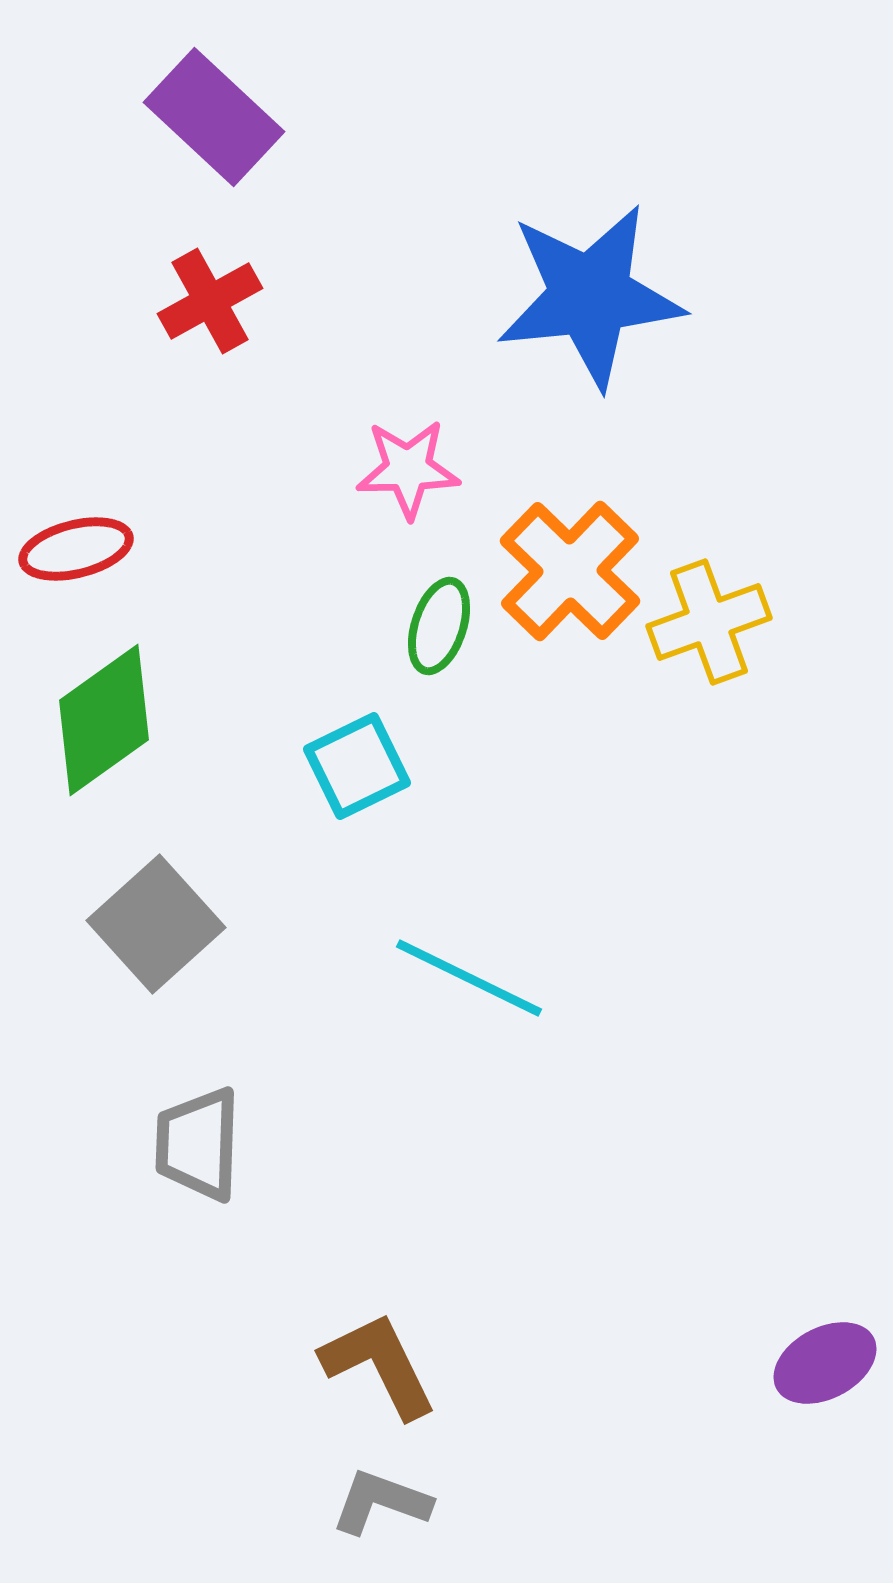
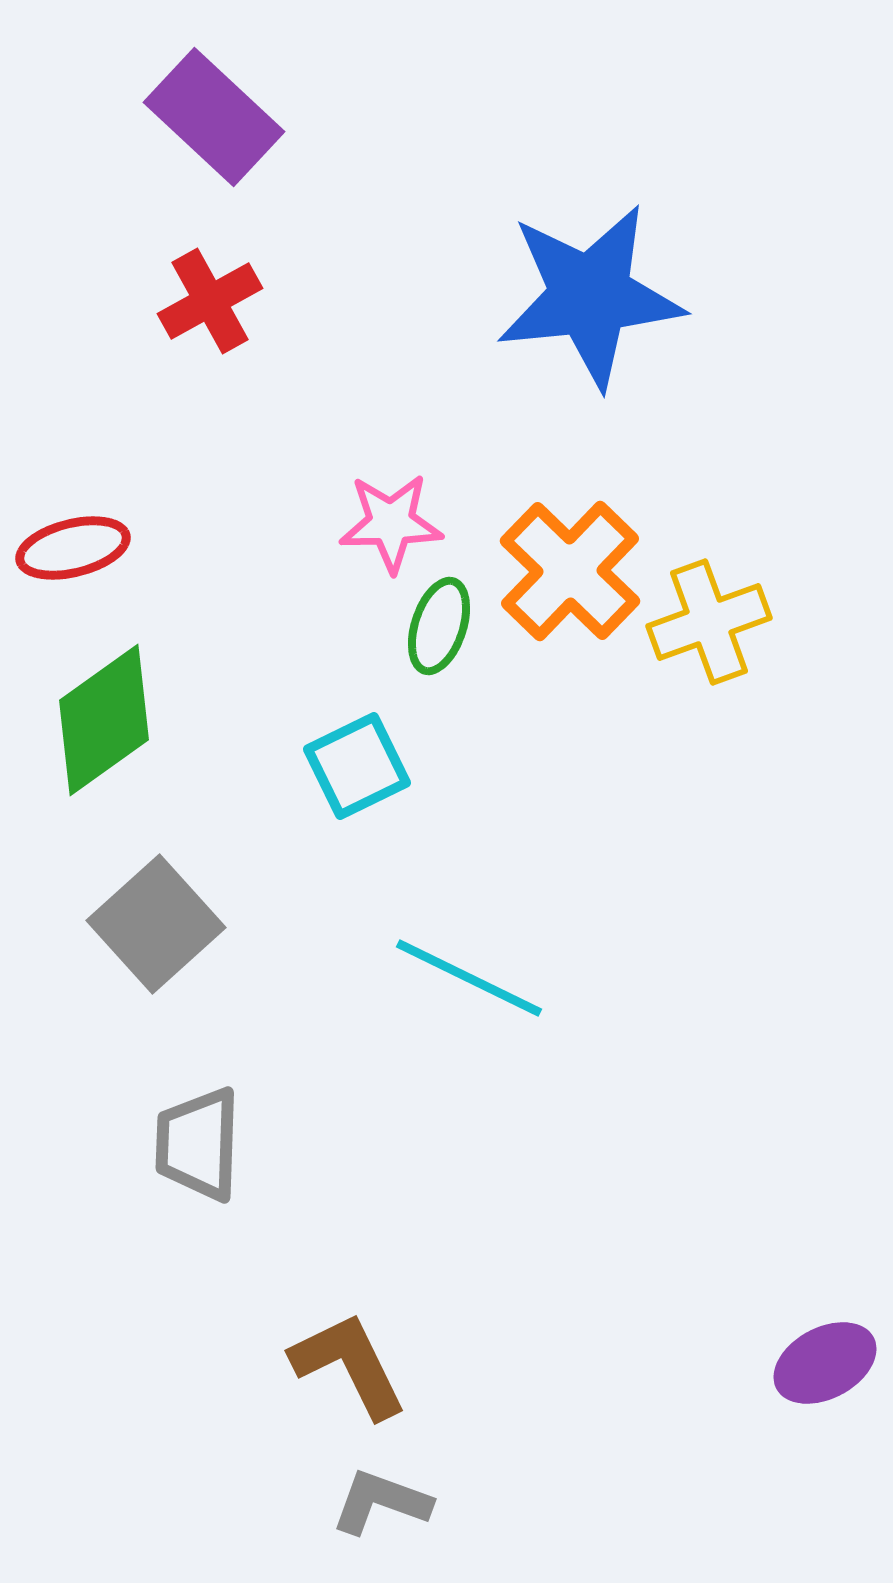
pink star: moved 17 px left, 54 px down
red ellipse: moved 3 px left, 1 px up
brown L-shape: moved 30 px left
